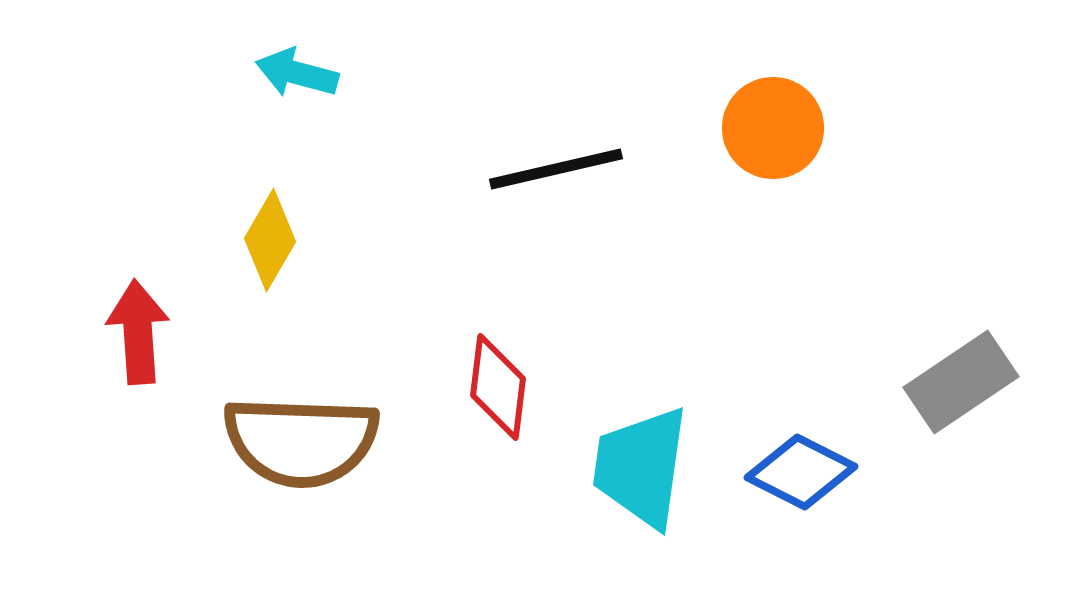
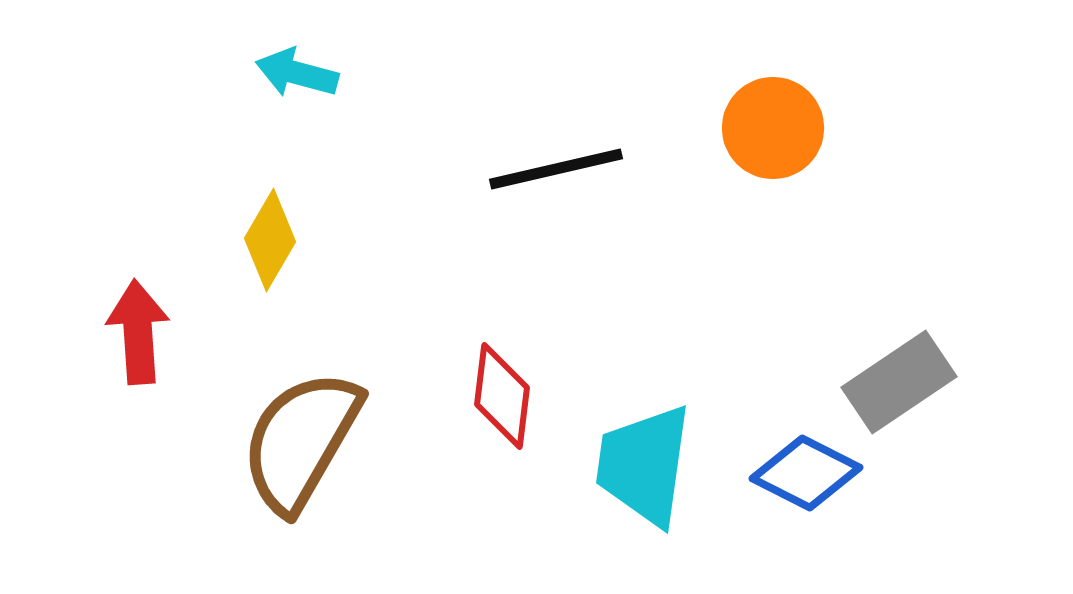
gray rectangle: moved 62 px left
red diamond: moved 4 px right, 9 px down
brown semicircle: rotated 118 degrees clockwise
cyan trapezoid: moved 3 px right, 2 px up
blue diamond: moved 5 px right, 1 px down
